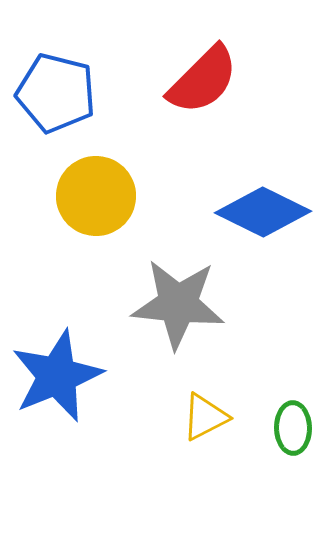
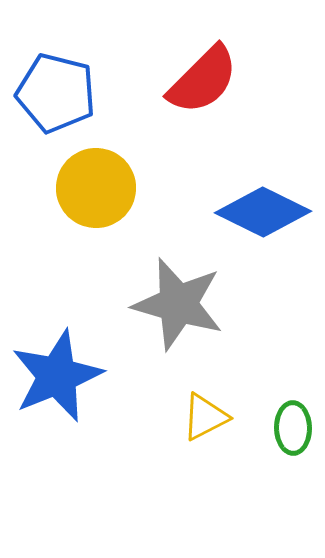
yellow circle: moved 8 px up
gray star: rotated 10 degrees clockwise
